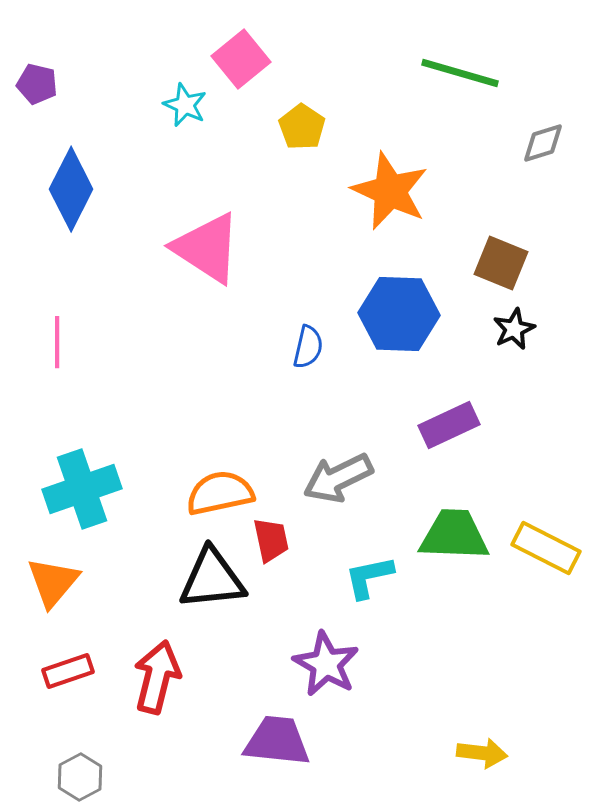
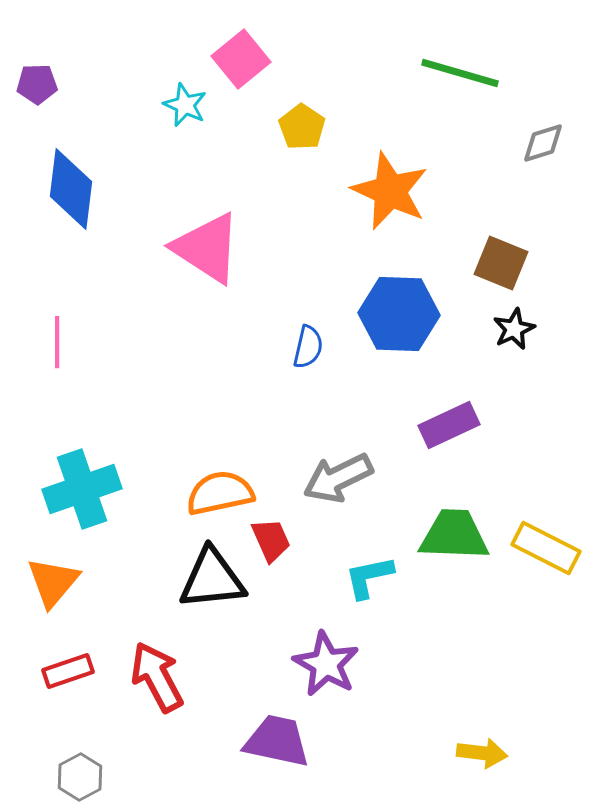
purple pentagon: rotated 15 degrees counterclockwise
blue diamond: rotated 20 degrees counterclockwise
red trapezoid: rotated 12 degrees counterclockwise
red arrow: rotated 42 degrees counterclockwise
purple trapezoid: rotated 6 degrees clockwise
